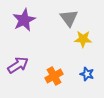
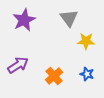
yellow star: moved 3 px right, 2 px down
orange cross: rotated 12 degrees counterclockwise
